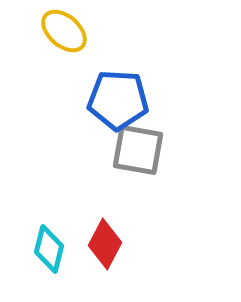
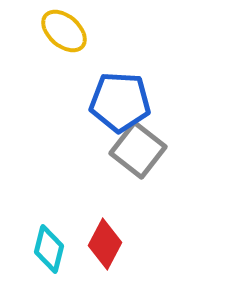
blue pentagon: moved 2 px right, 2 px down
gray square: rotated 28 degrees clockwise
